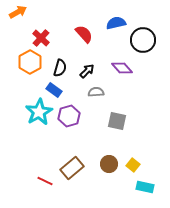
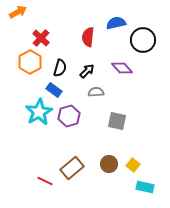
red semicircle: moved 4 px right, 3 px down; rotated 132 degrees counterclockwise
